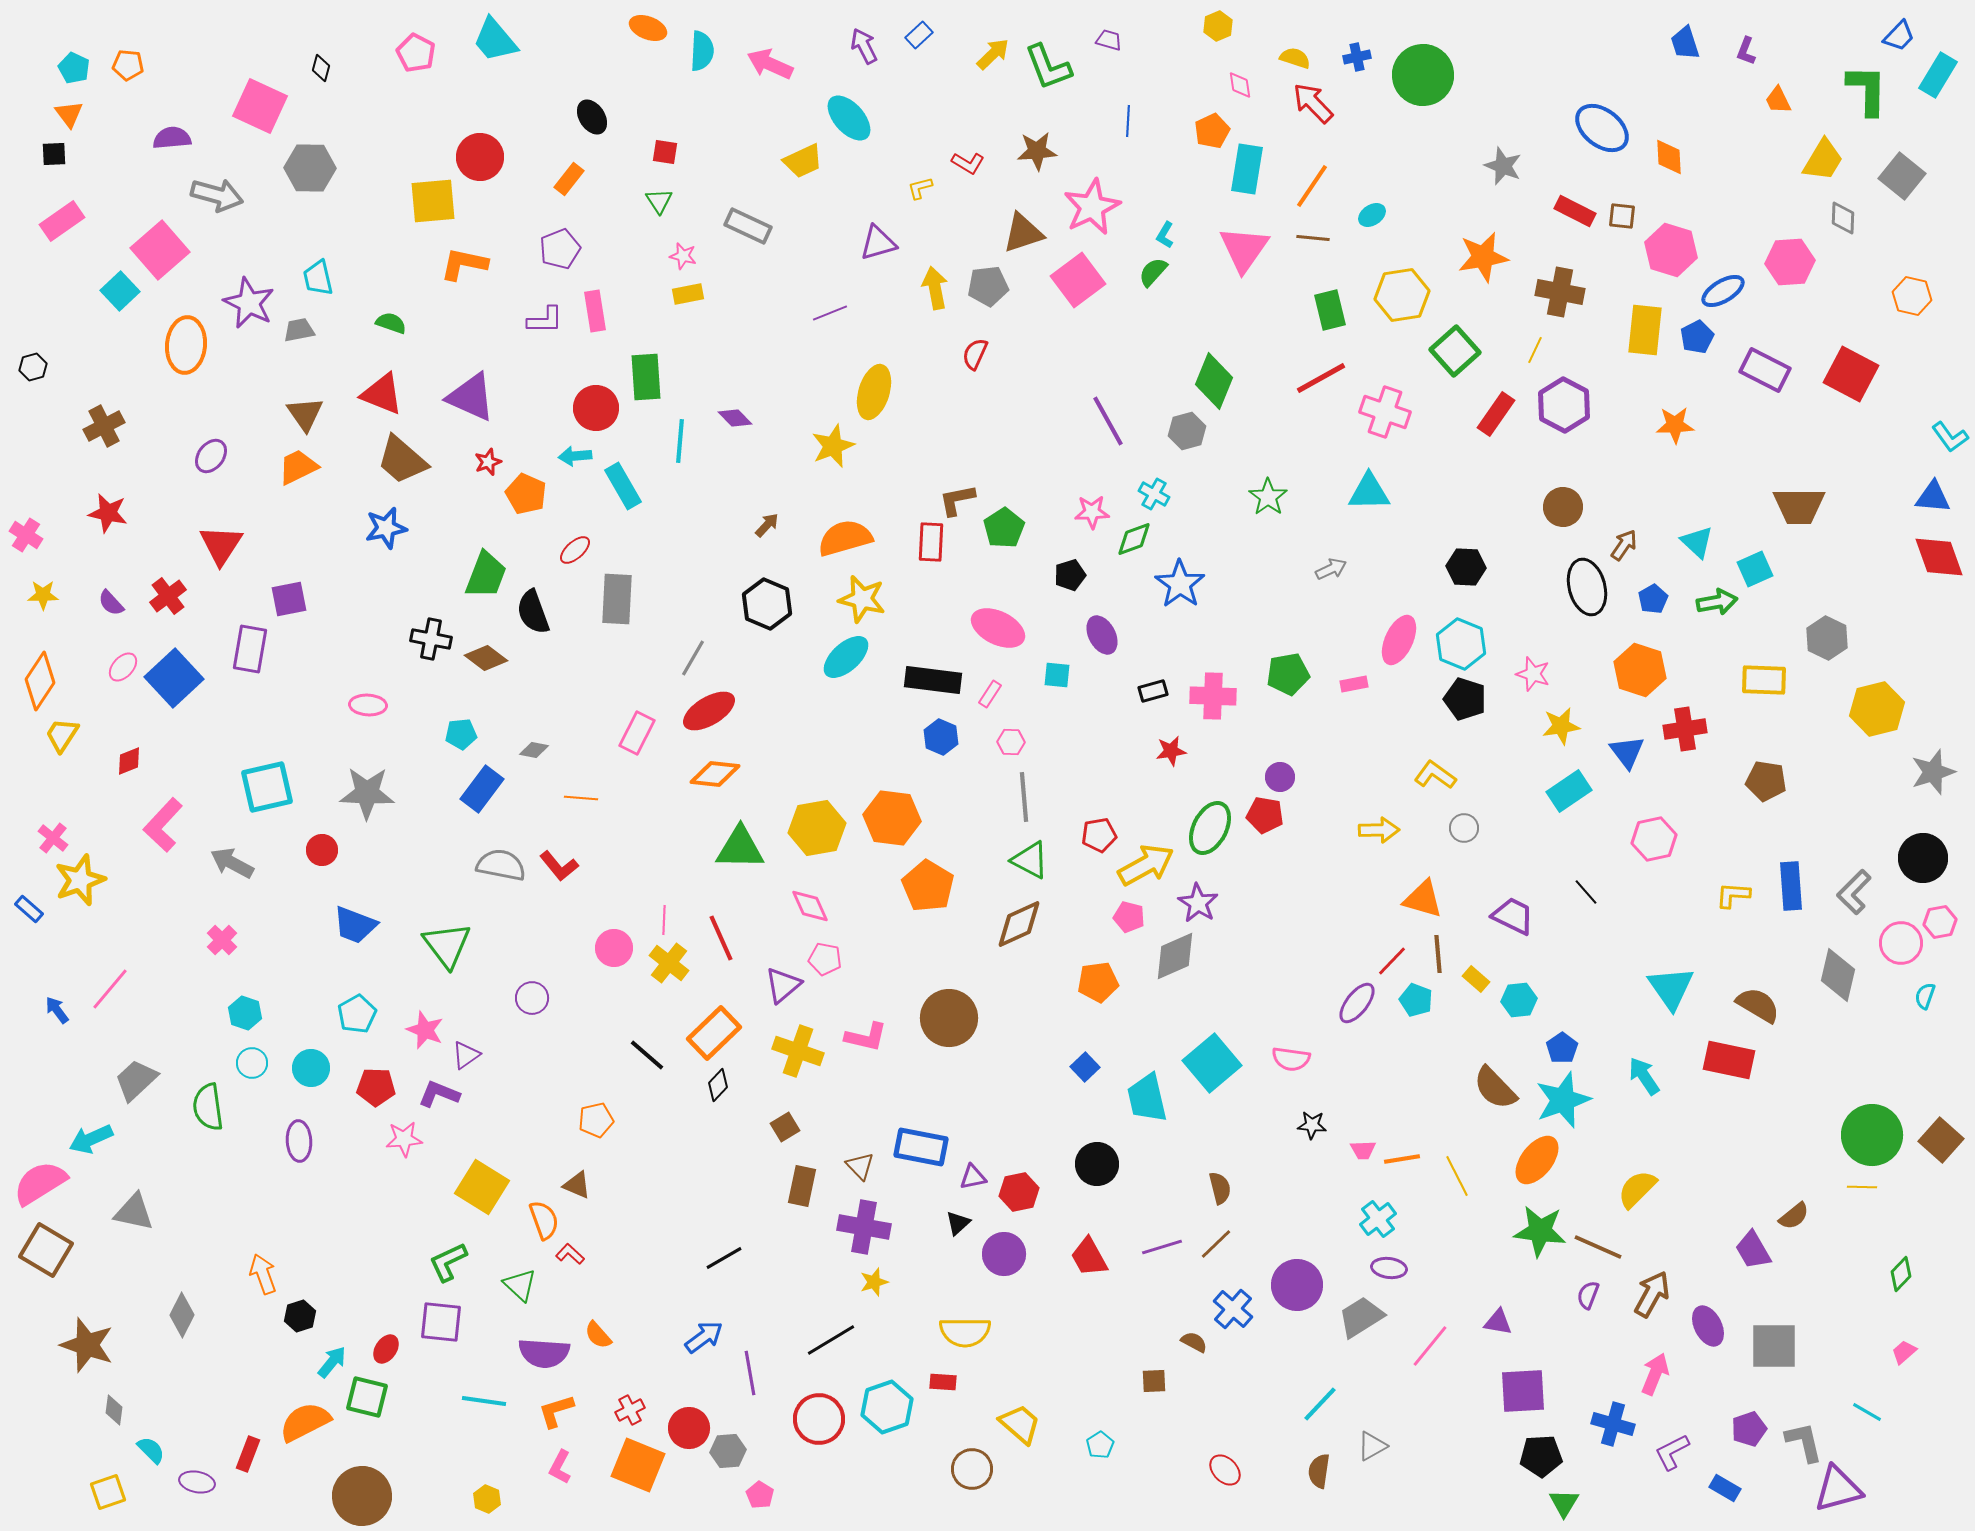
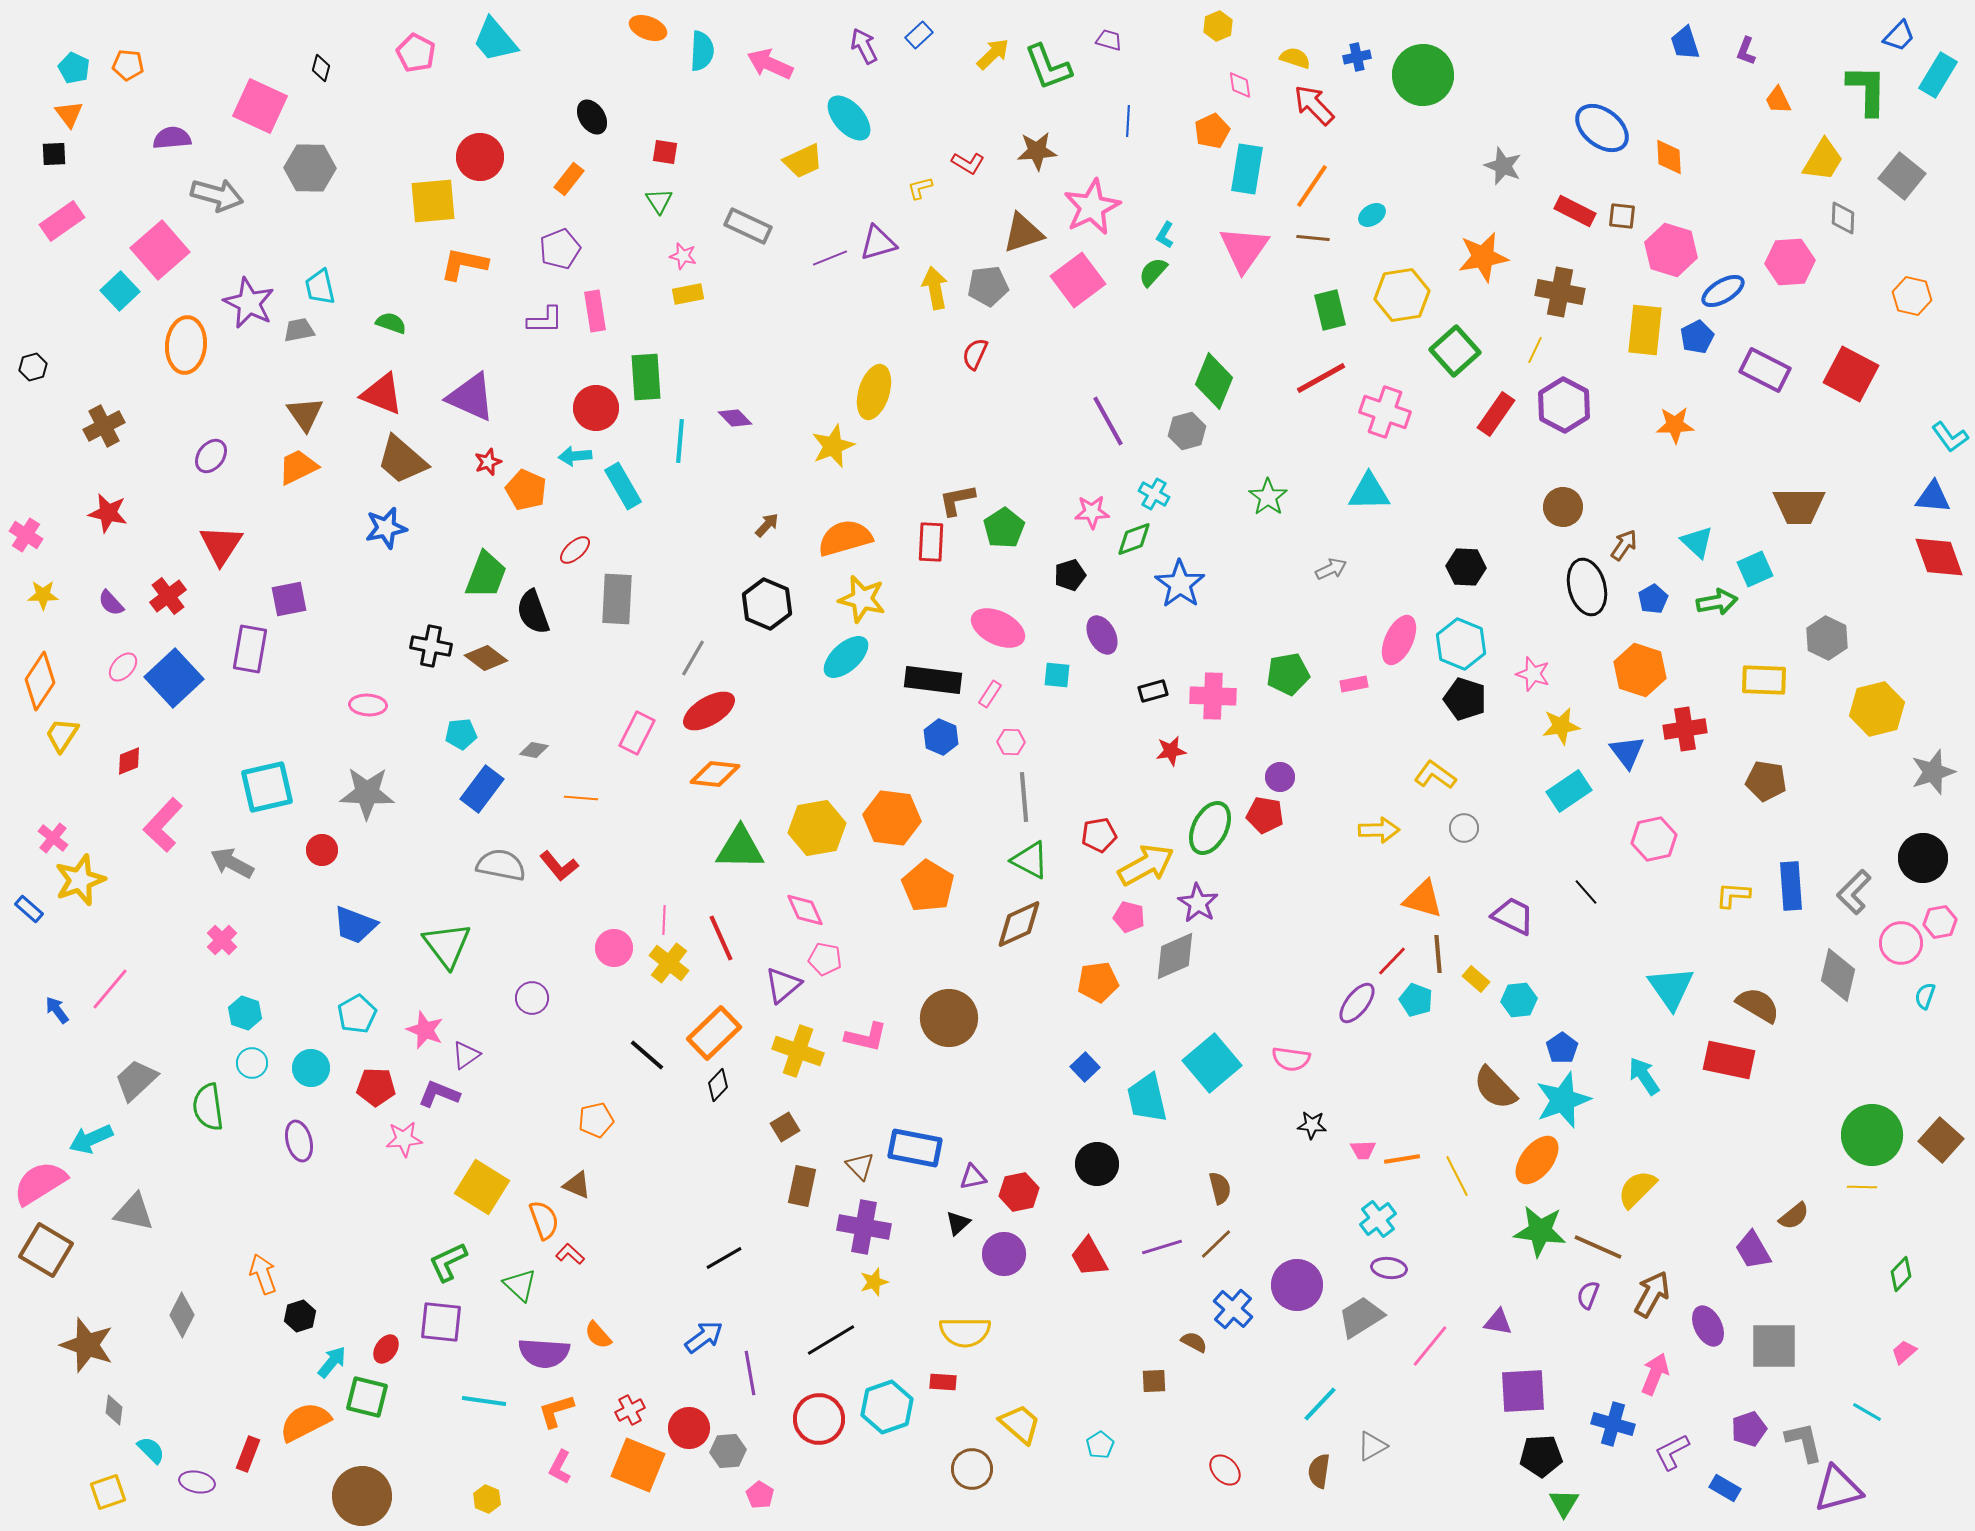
red arrow at (1313, 103): moved 1 px right, 2 px down
cyan trapezoid at (318, 278): moved 2 px right, 9 px down
purple line at (830, 313): moved 55 px up
orange pentagon at (526, 494): moved 4 px up
black cross at (431, 639): moved 7 px down
pink diamond at (810, 906): moved 5 px left, 4 px down
purple ellipse at (299, 1141): rotated 12 degrees counterclockwise
blue rectangle at (921, 1147): moved 6 px left, 1 px down
